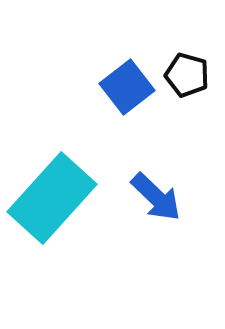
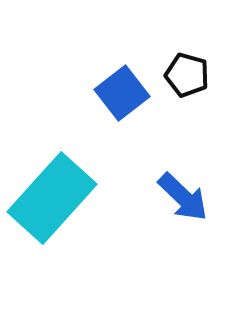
blue square: moved 5 px left, 6 px down
blue arrow: moved 27 px right
